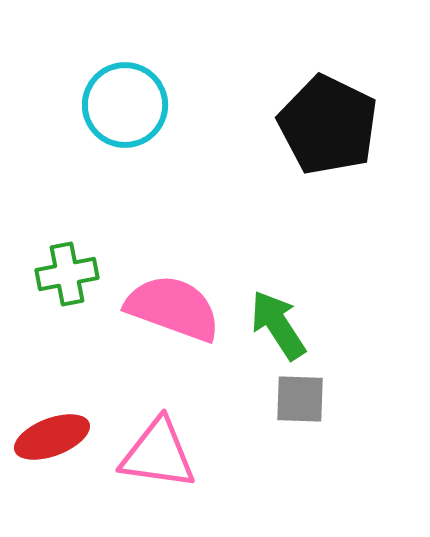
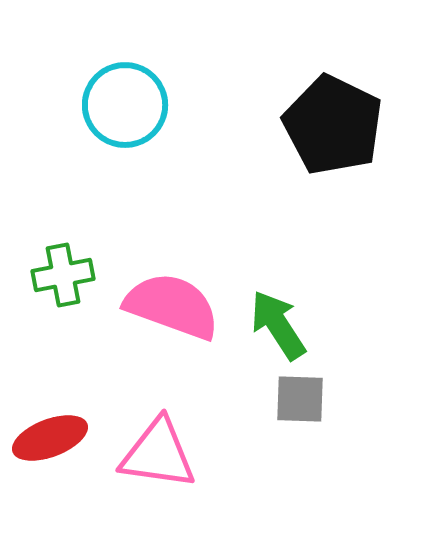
black pentagon: moved 5 px right
green cross: moved 4 px left, 1 px down
pink semicircle: moved 1 px left, 2 px up
red ellipse: moved 2 px left, 1 px down
